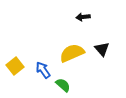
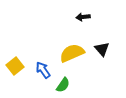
green semicircle: rotated 84 degrees clockwise
